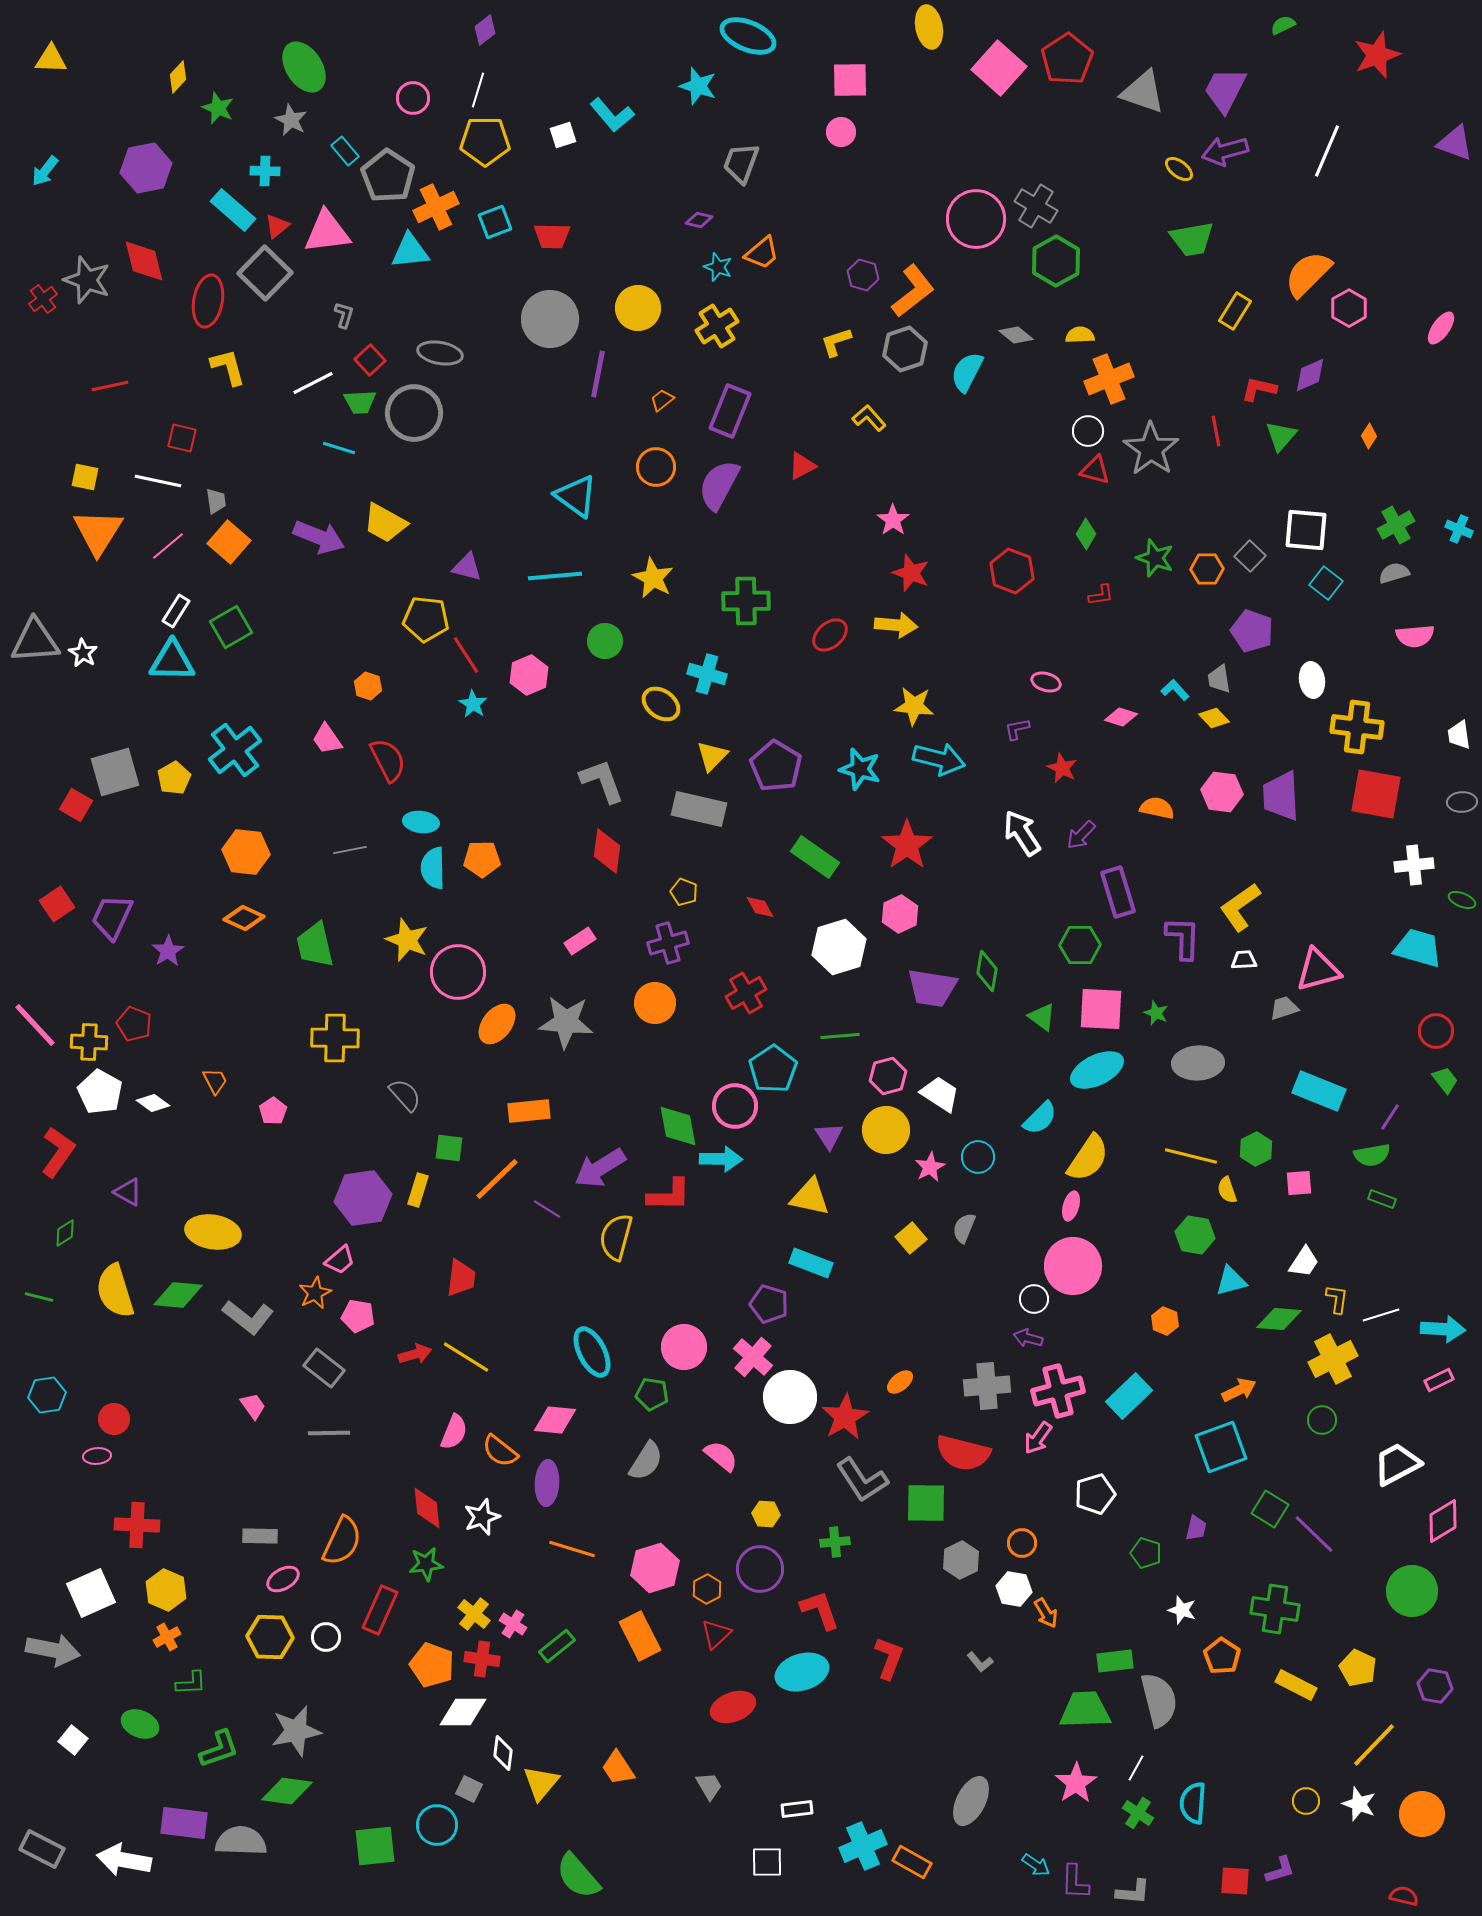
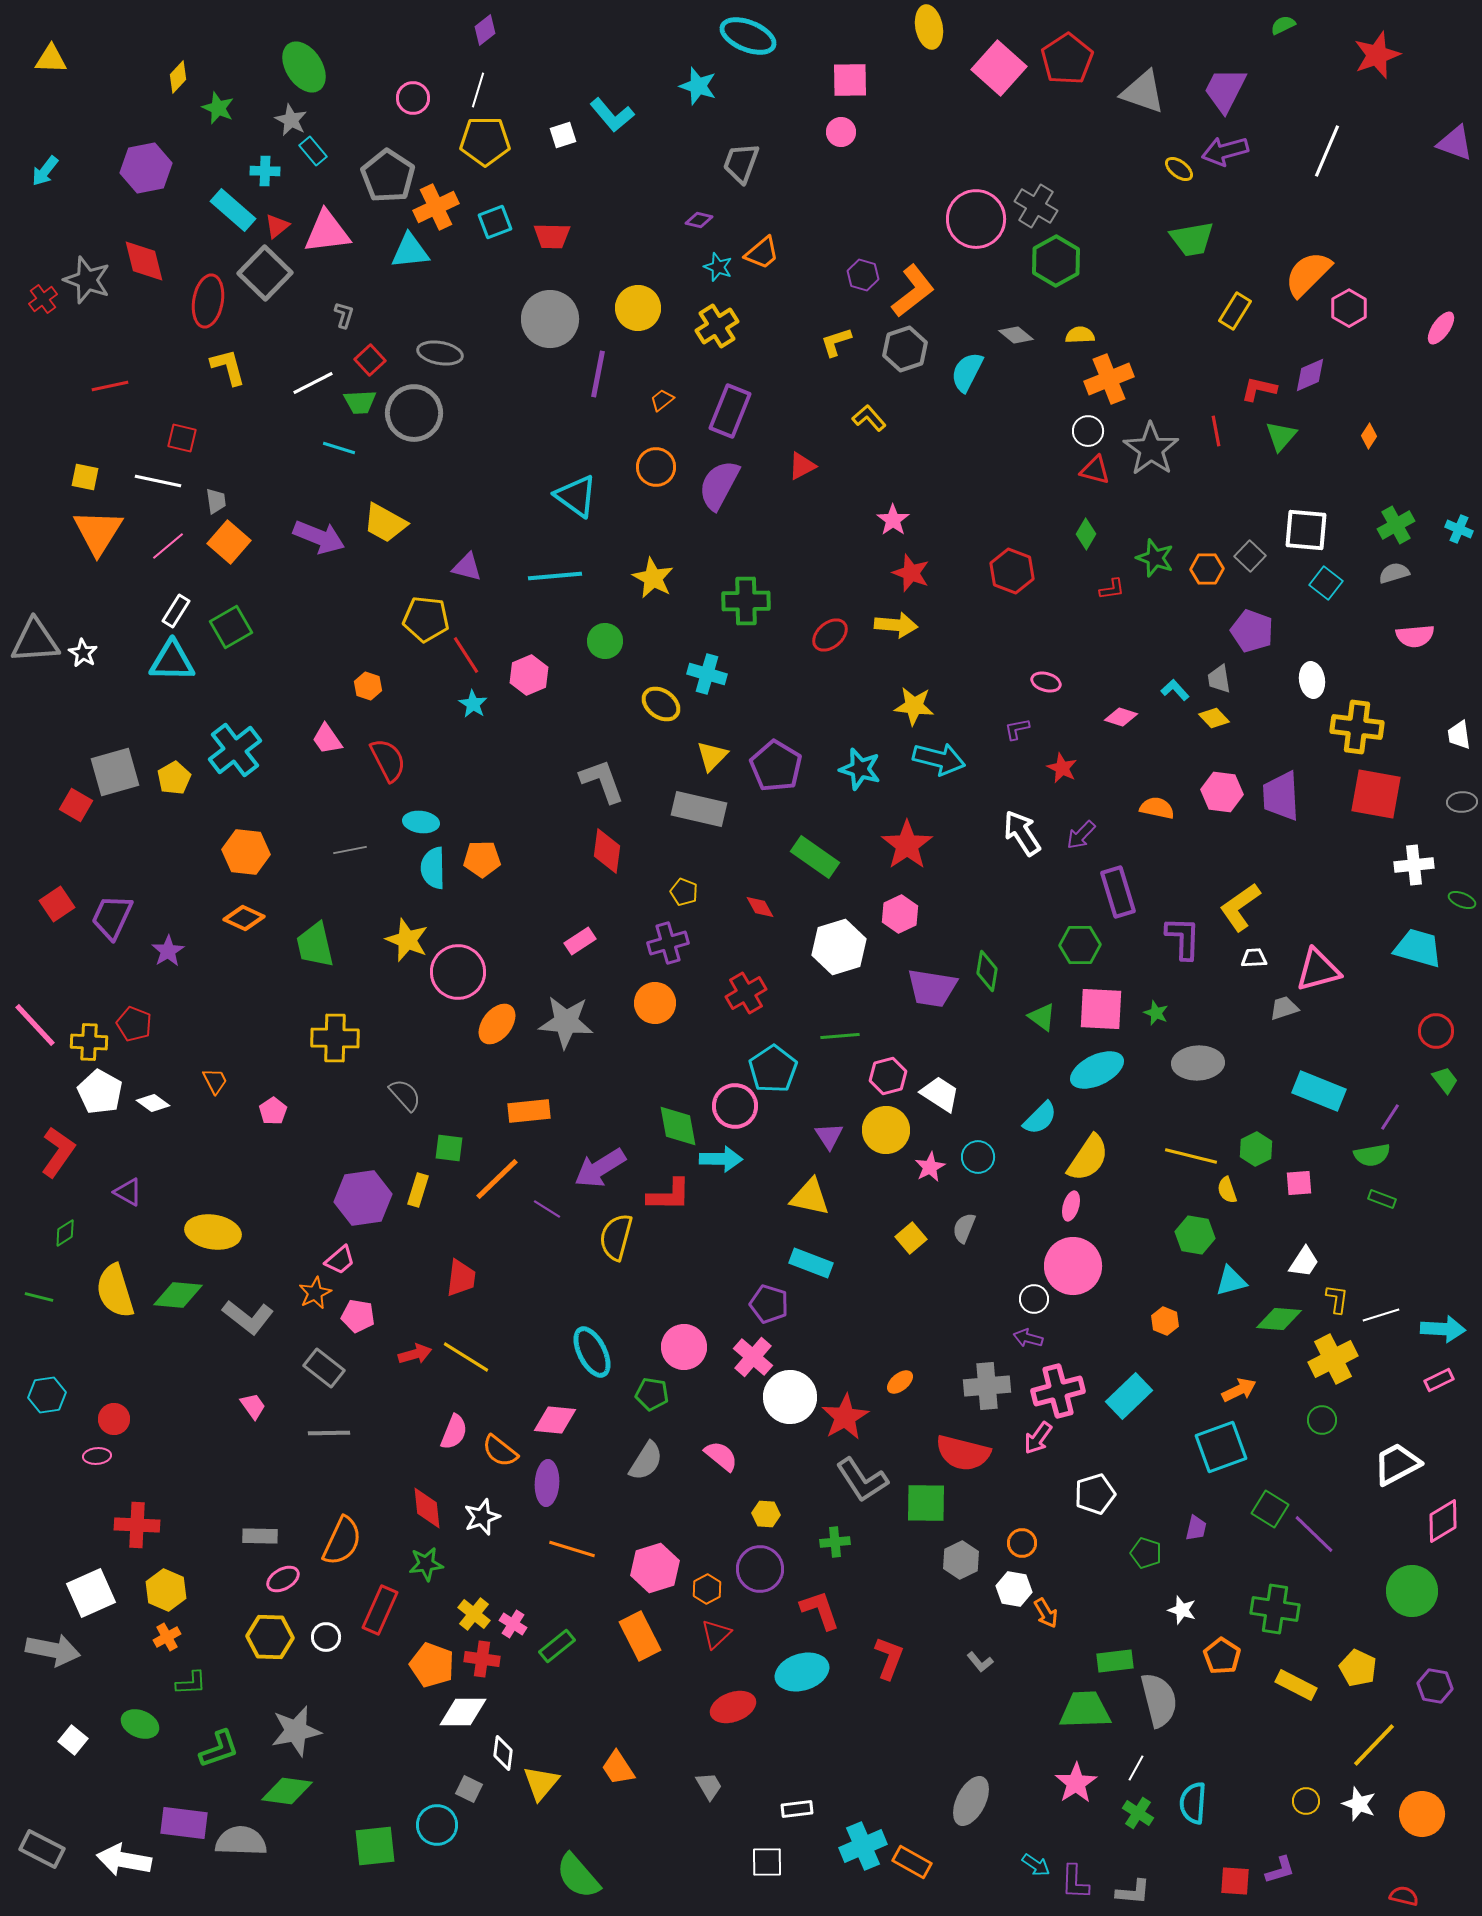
cyan rectangle at (345, 151): moved 32 px left
red L-shape at (1101, 595): moved 11 px right, 6 px up
white trapezoid at (1244, 960): moved 10 px right, 2 px up
